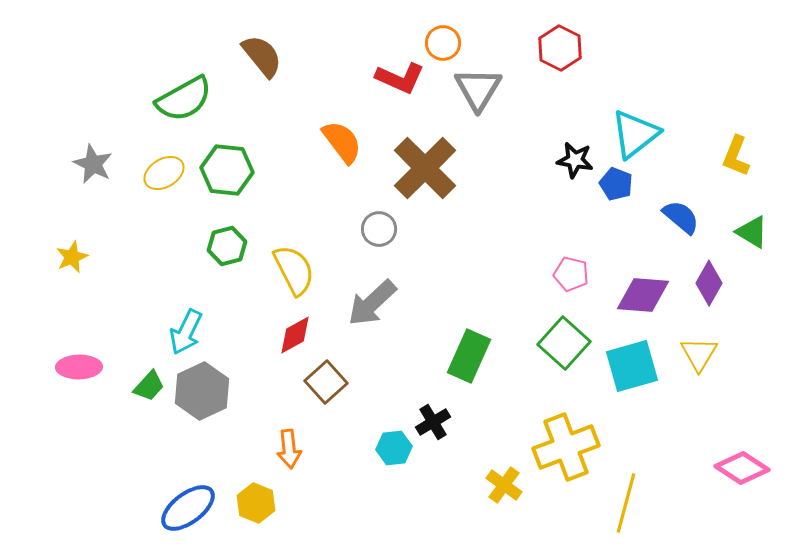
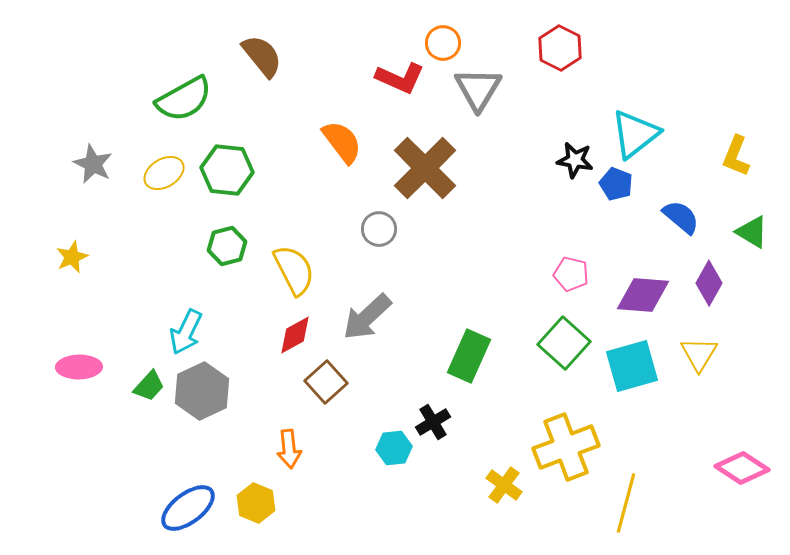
gray arrow at (372, 303): moved 5 px left, 14 px down
